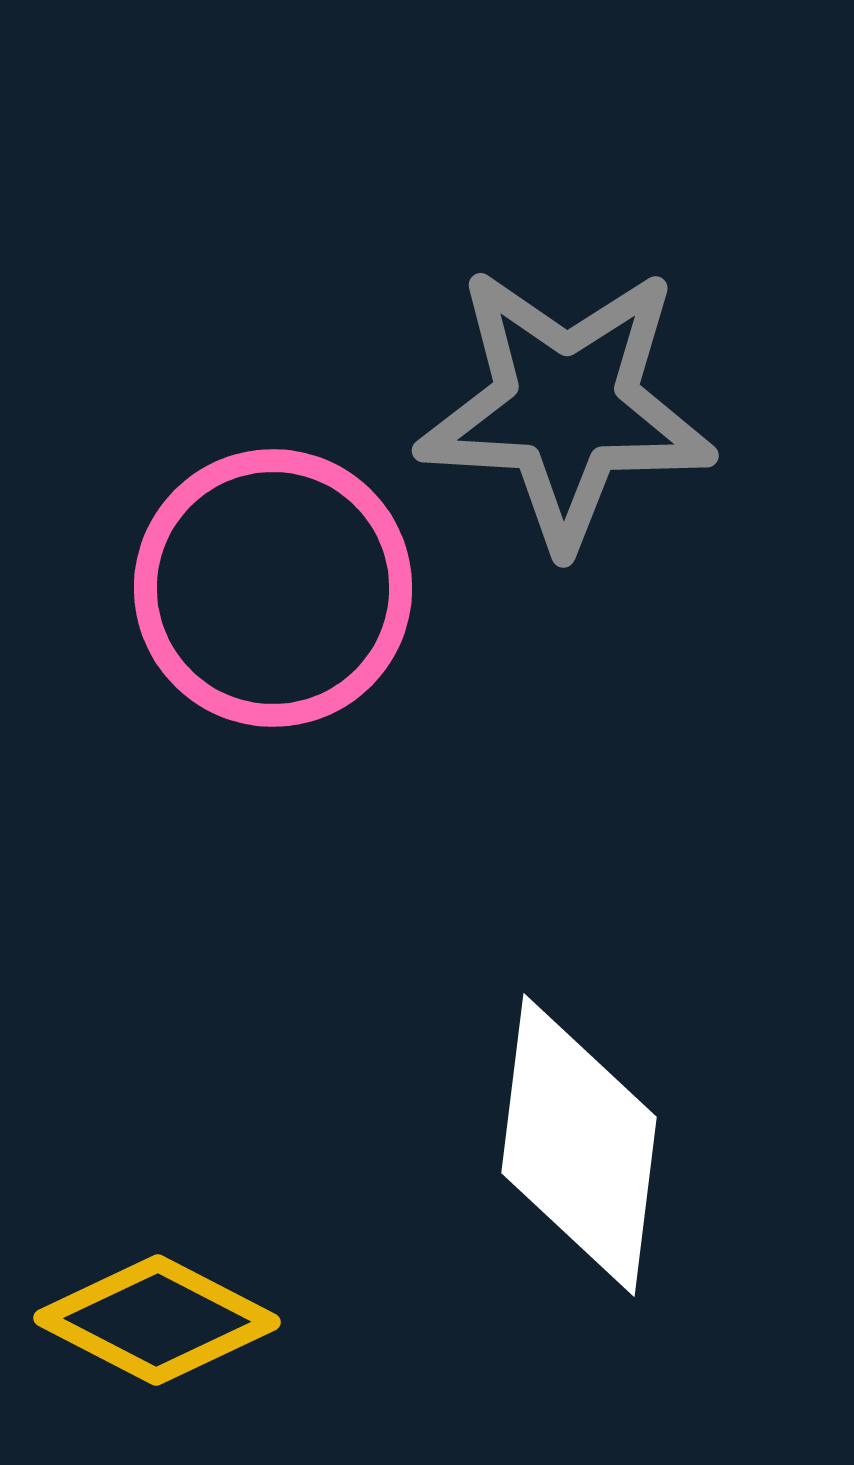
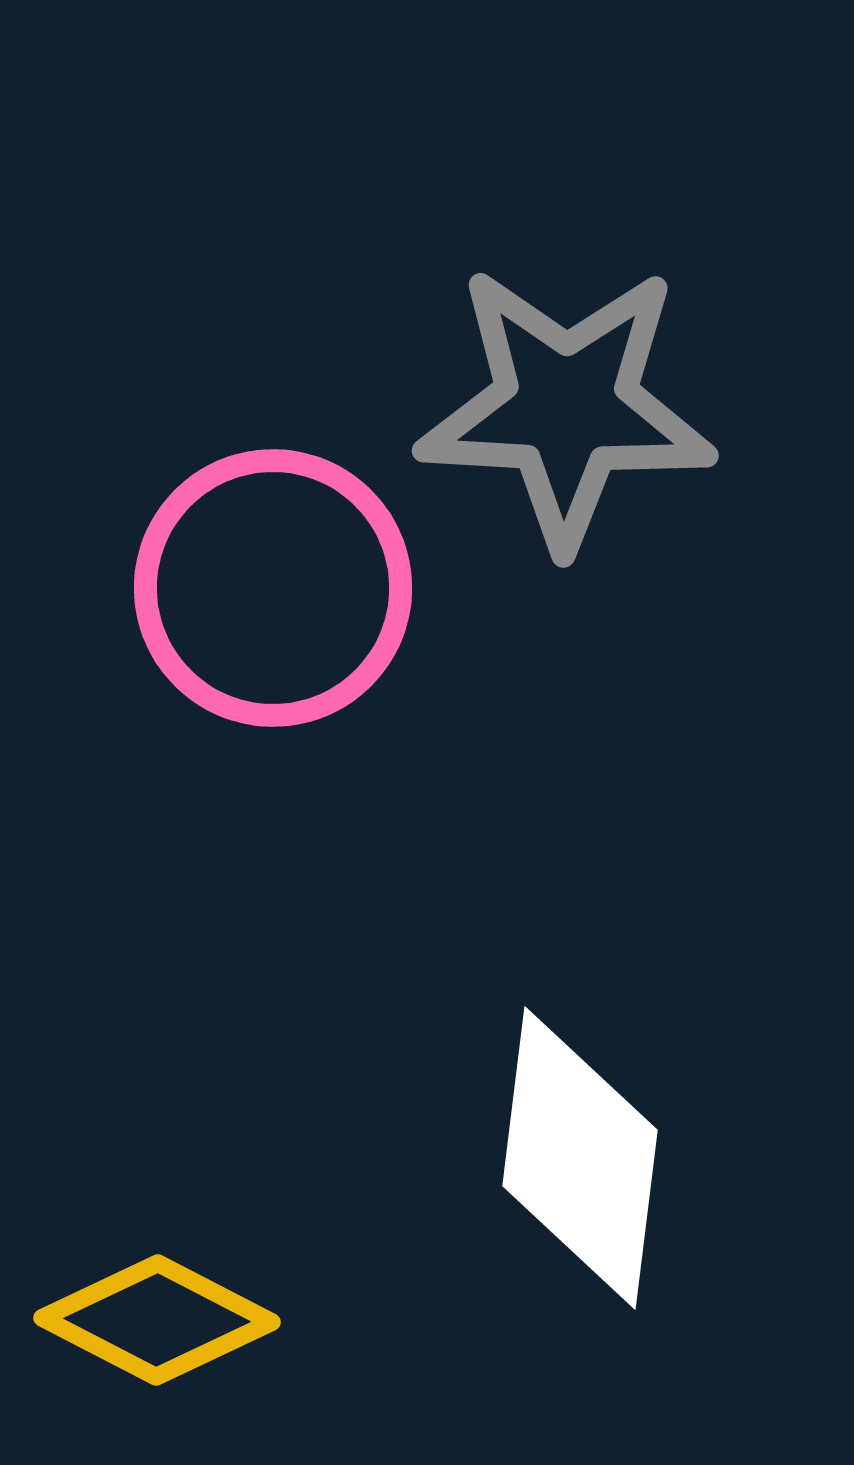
white diamond: moved 1 px right, 13 px down
